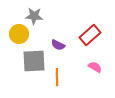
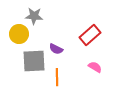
purple semicircle: moved 2 px left, 4 px down
